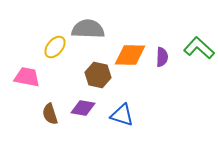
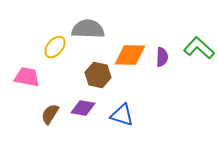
brown semicircle: rotated 50 degrees clockwise
